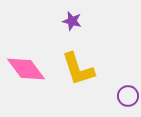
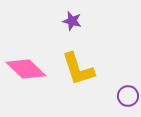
pink diamond: rotated 9 degrees counterclockwise
